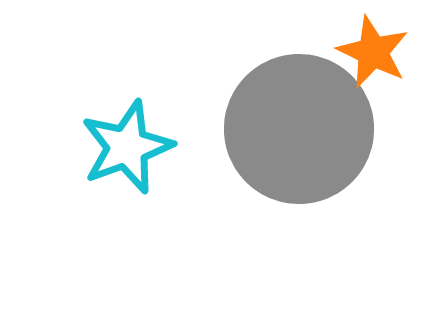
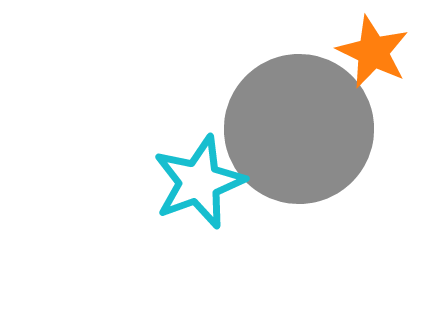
cyan star: moved 72 px right, 35 px down
